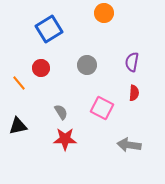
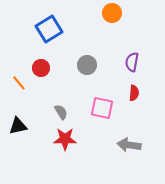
orange circle: moved 8 px right
pink square: rotated 15 degrees counterclockwise
